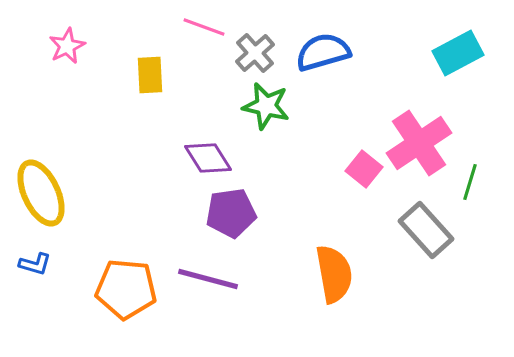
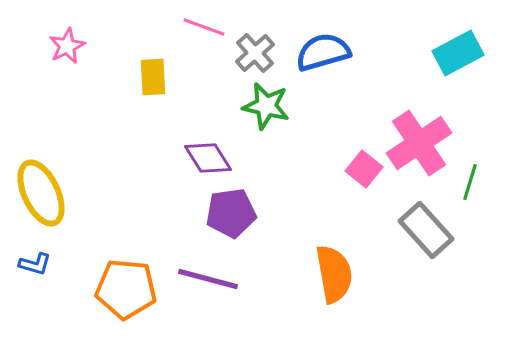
yellow rectangle: moved 3 px right, 2 px down
